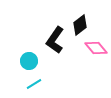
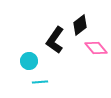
cyan line: moved 6 px right, 2 px up; rotated 28 degrees clockwise
